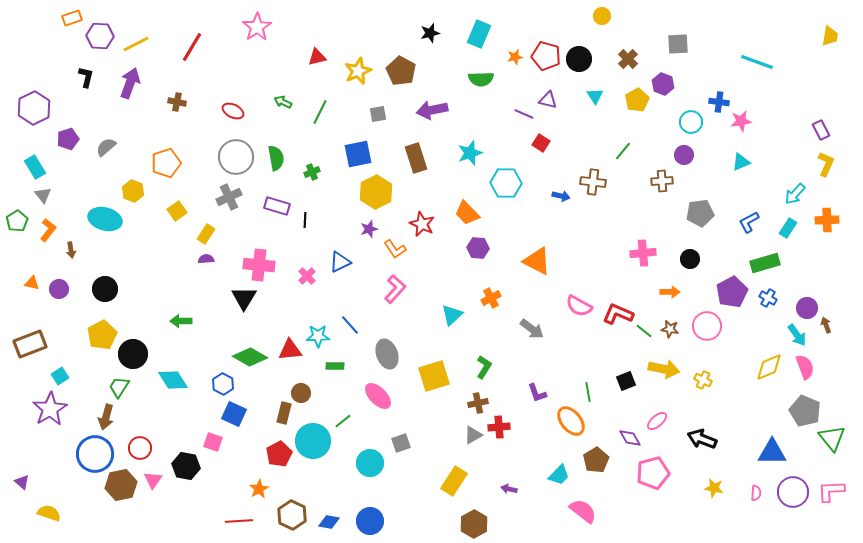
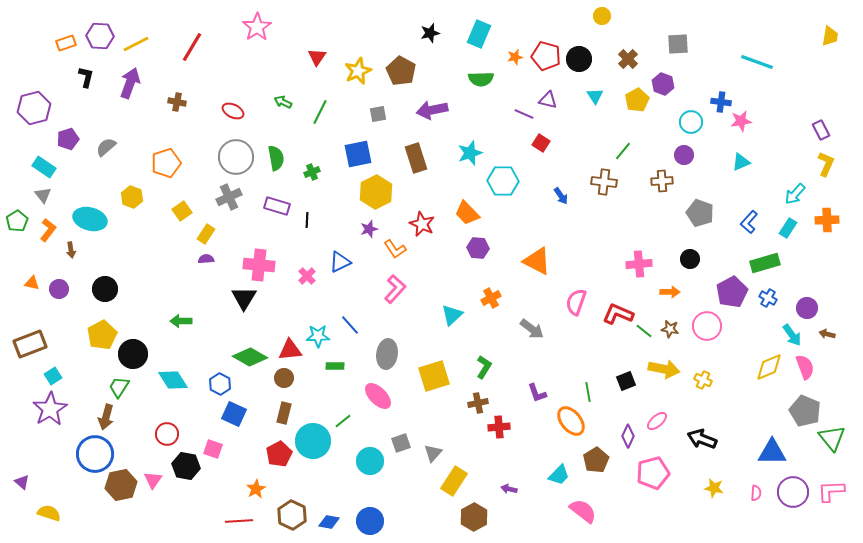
orange rectangle at (72, 18): moved 6 px left, 25 px down
red triangle at (317, 57): rotated 42 degrees counterclockwise
blue cross at (719, 102): moved 2 px right
purple hexagon at (34, 108): rotated 12 degrees clockwise
cyan rectangle at (35, 167): moved 9 px right; rotated 25 degrees counterclockwise
brown cross at (593, 182): moved 11 px right
cyan hexagon at (506, 183): moved 3 px left, 2 px up
yellow hexagon at (133, 191): moved 1 px left, 6 px down
blue arrow at (561, 196): rotated 42 degrees clockwise
yellow square at (177, 211): moved 5 px right
gray pentagon at (700, 213): rotated 28 degrees clockwise
cyan ellipse at (105, 219): moved 15 px left
black line at (305, 220): moved 2 px right
blue L-shape at (749, 222): rotated 20 degrees counterclockwise
pink cross at (643, 253): moved 4 px left, 11 px down
pink semicircle at (579, 306): moved 3 px left, 4 px up; rotated 80 degrees clockwise
brown arrow at (826, 325): moved 1 px right, 9 px down; rotated 56 degrees counterclockwise
cyan arrow at (797, 335): moved 5 px left
gray ellipse at (387, 354): rotated 28 degrees clockwise
cyan square at (60, 376): moved 7 px left
blue hexagon at (223, 384): moved 3 px left
brown circle at (301, 393): moved 17 px left, 15 px up
gray triangle at (473, 435): moved 40 px left, 18 px down; rotated 18 degrees counterclockwise
purple diamond at (630, 438): moved 2 px left, 2 px up; rotated 55 degrees clockwise
pink square at (213, 442): moved 7 px down
red circle at (140, 448): moved 27 px right, 14 px up
cyan circle at (370, 463): moved 2 px up
orange star at (259, 489): moved 3 px left
brown hexagon at (474, 524): moved 7 px up
